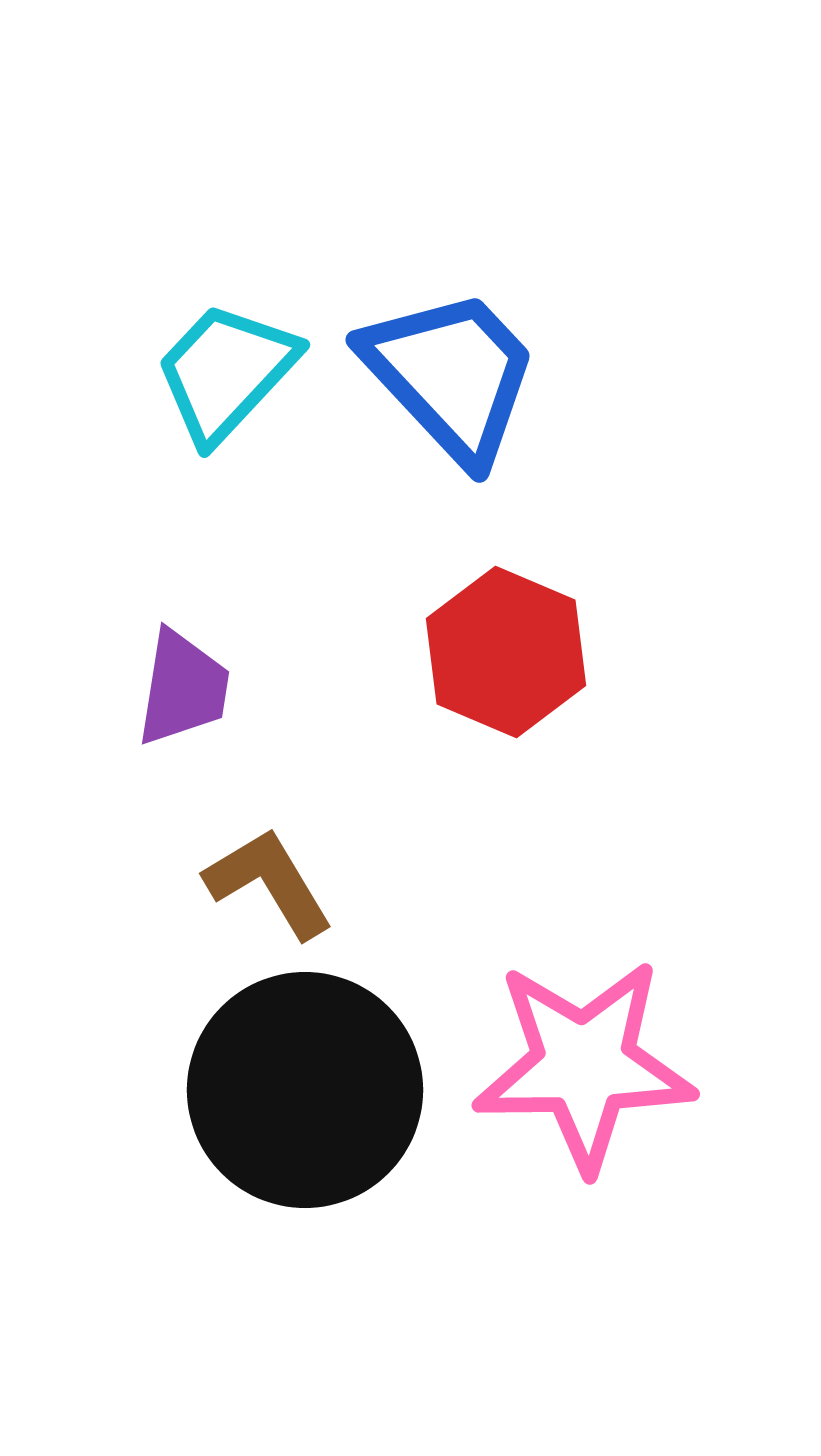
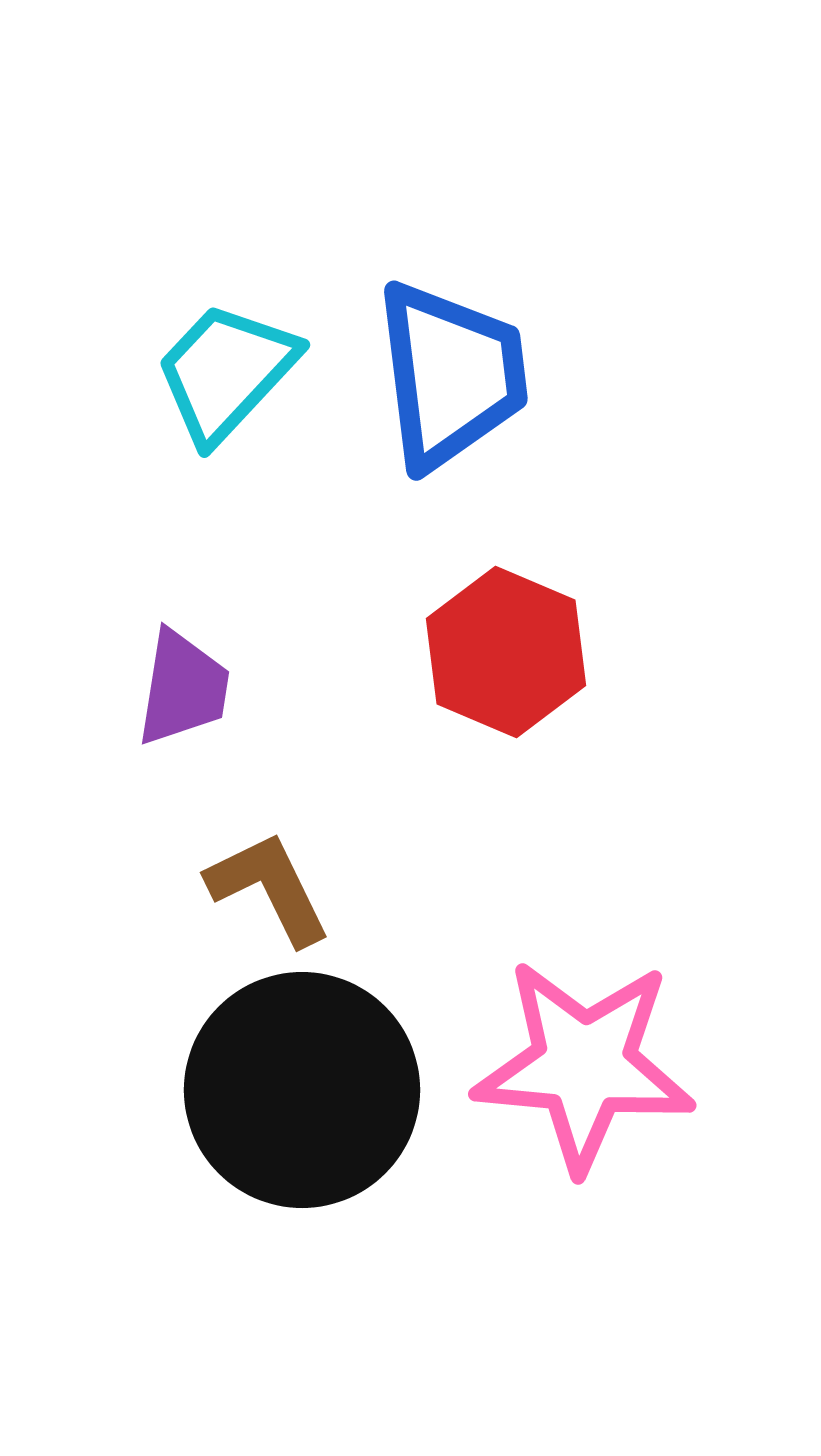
blue trapezoid: rotated 36 degrees clockwise
brown L-shape: moved 5 px down; rotated 5 degrees clockwise
pink star: rotated 6 degrees clockwise
black circle: moved 3 px left
